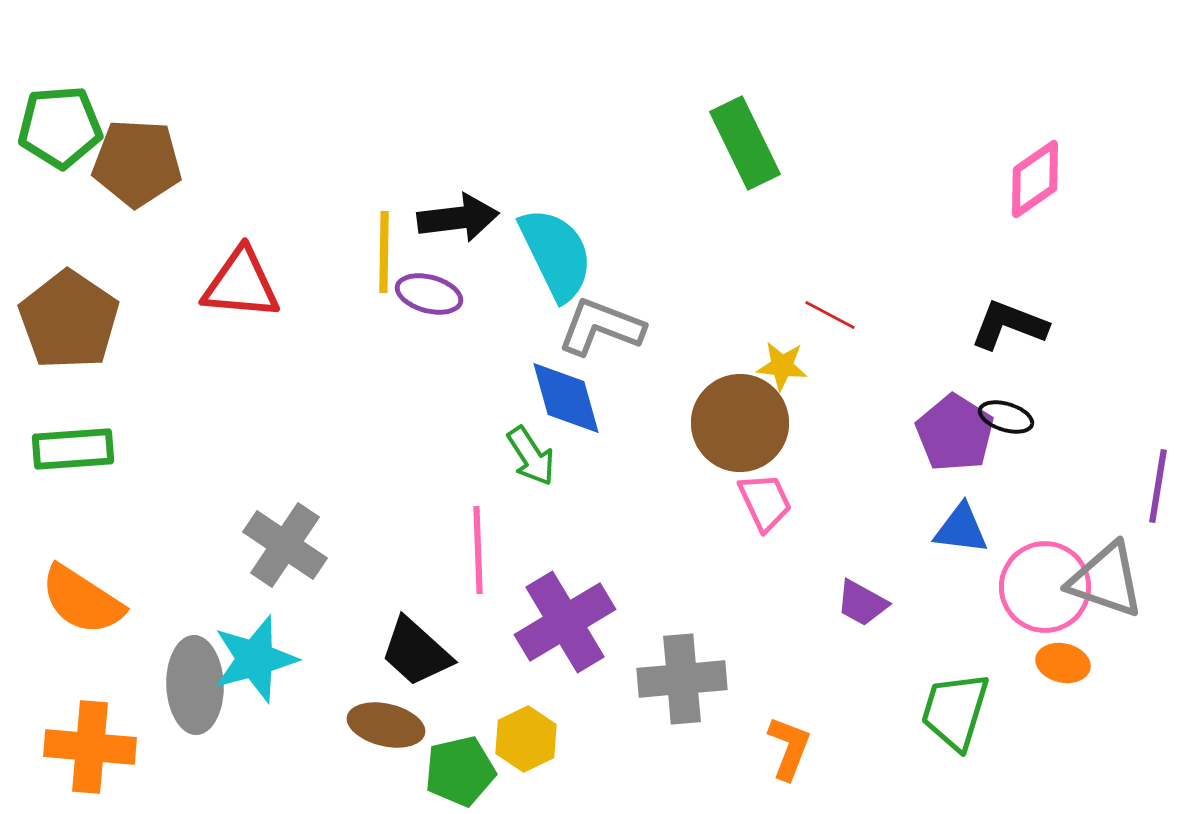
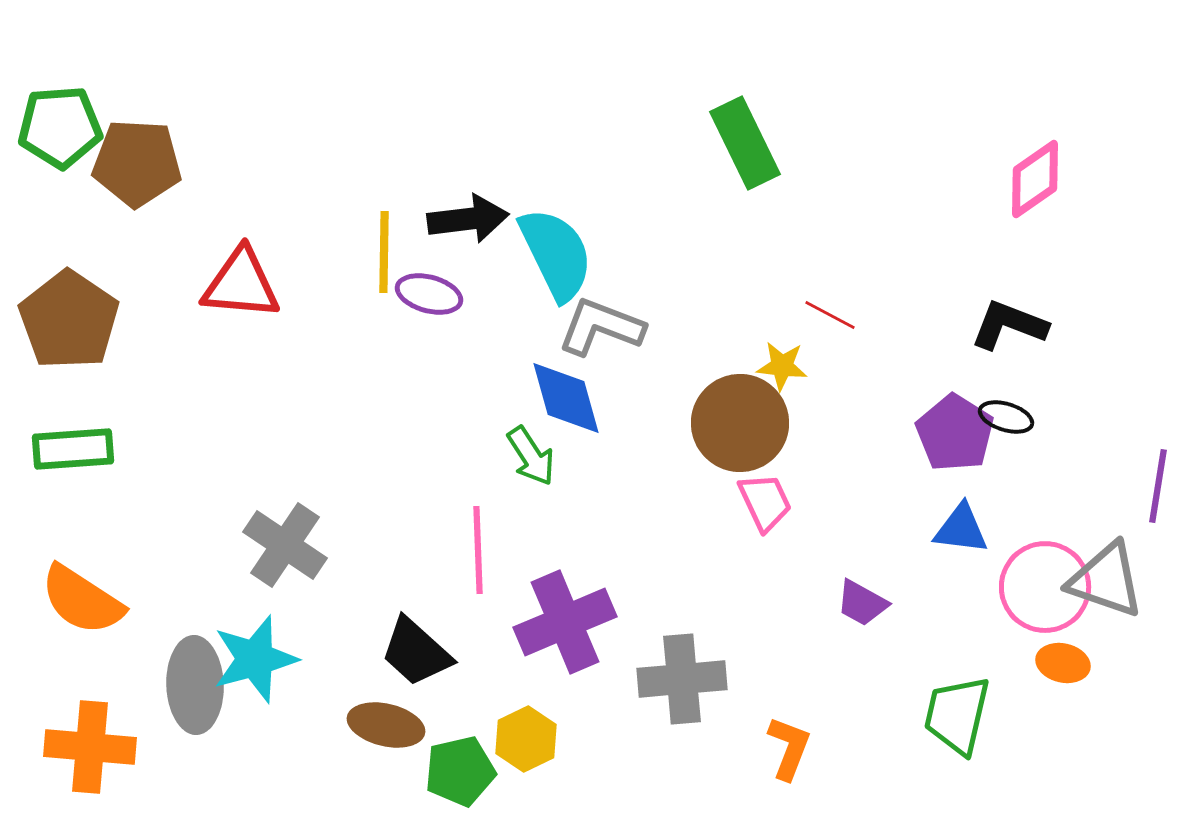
black arrow at (458, 218): moved 10 px right, 1 px down
purple cross at (565, 622): rotated 8 degrees clockwise
green trapezoid at (955, 711): moved 2 px right, 4 px down; rotated 4 degrees counterclockwise
